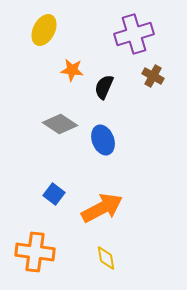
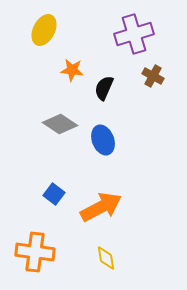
black semicircle: moved 1 px down
orange arrow: moved 1 px left, 1 px up
